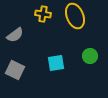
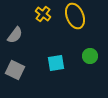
yellow cross: rotated 28 degrees clockwise
gray semicircle: rotated 18 degrees counterclockwise
